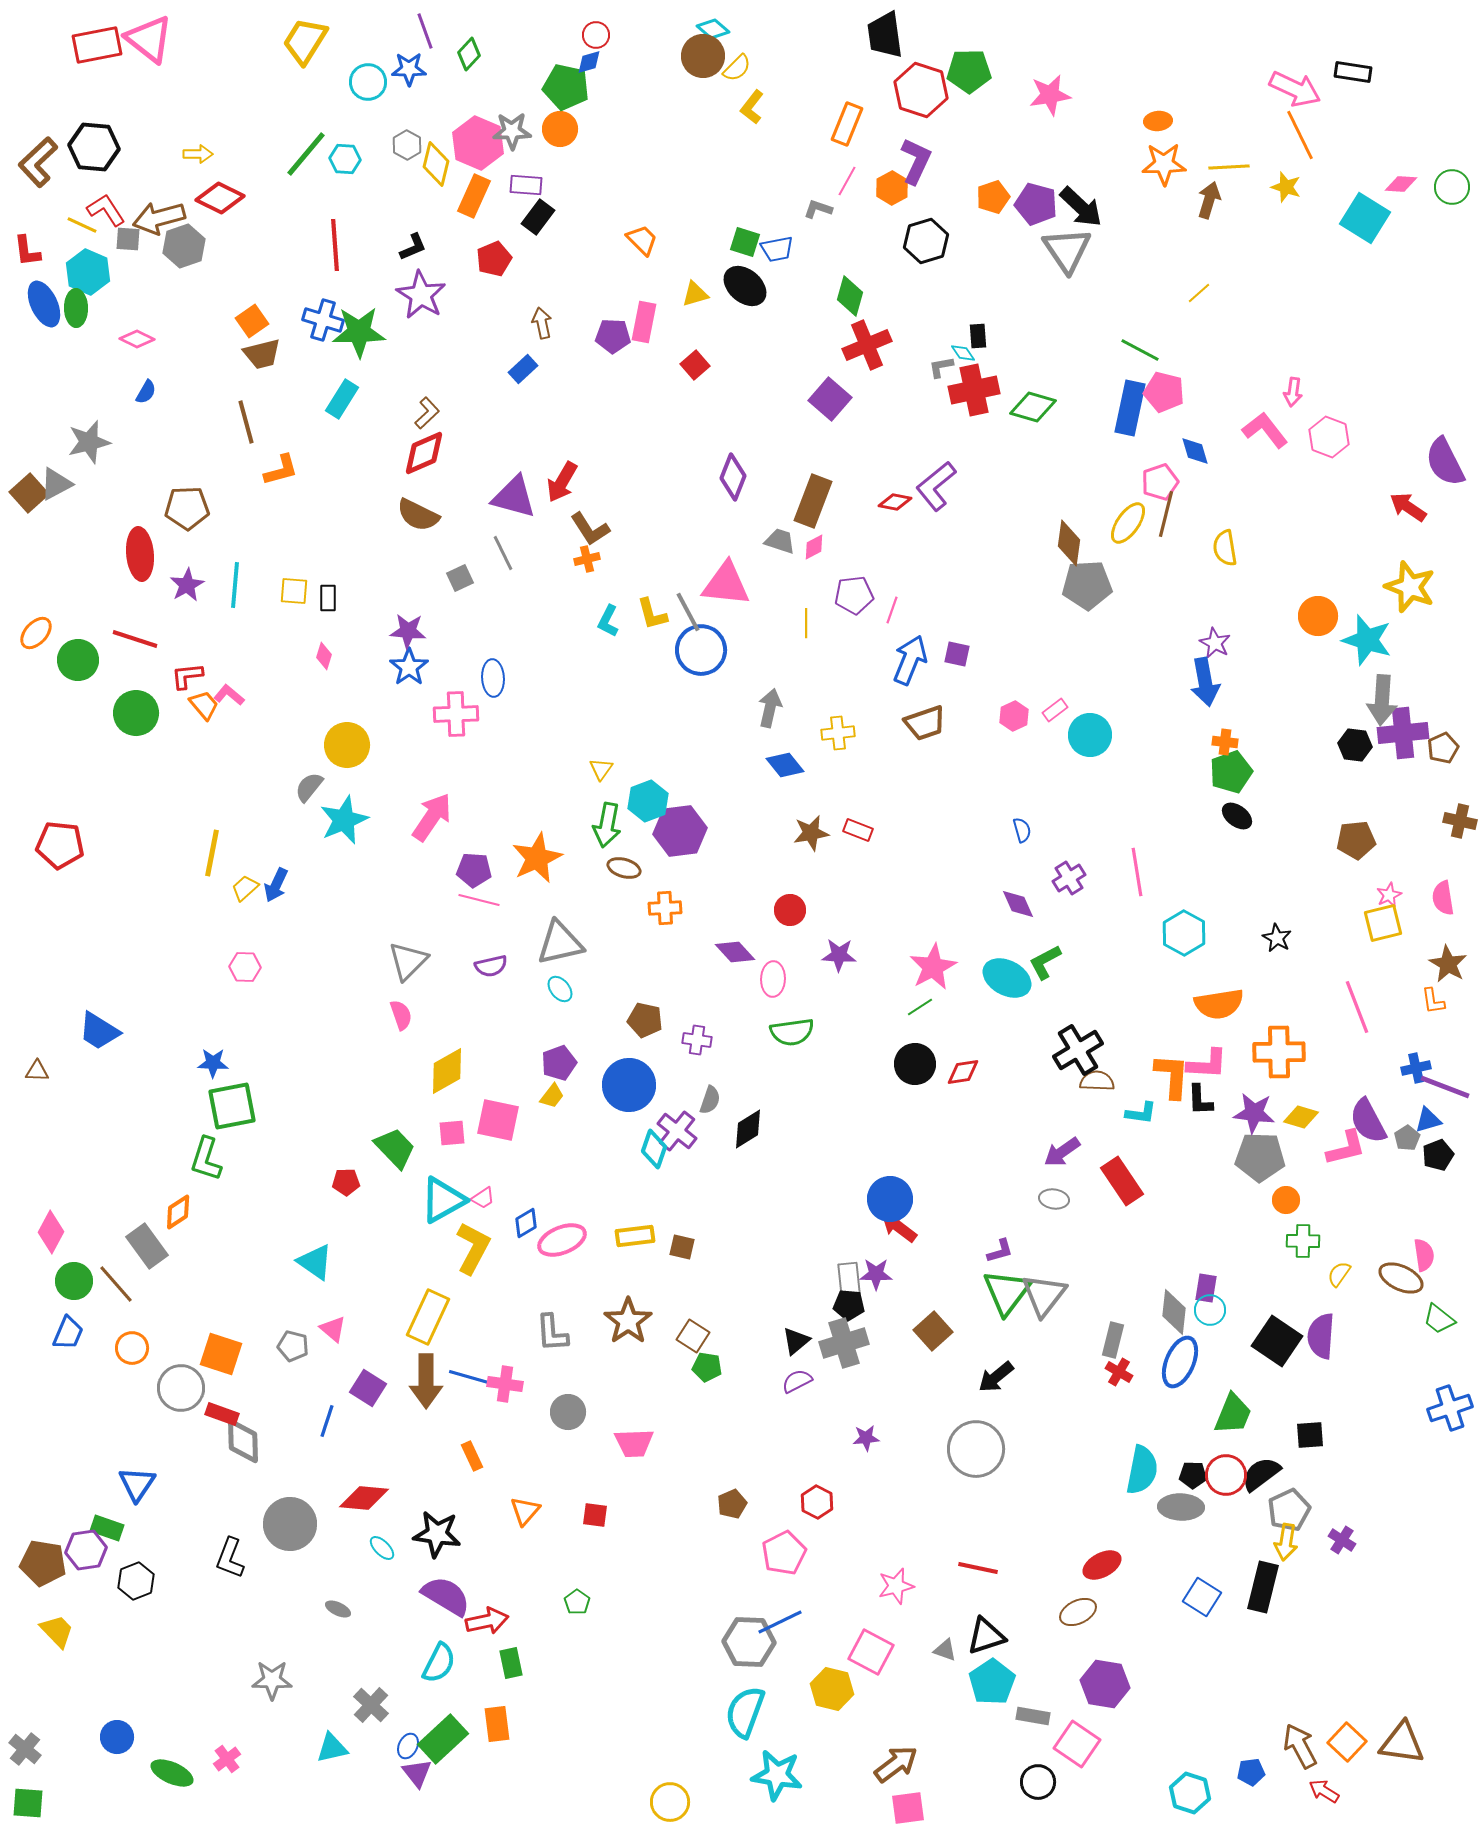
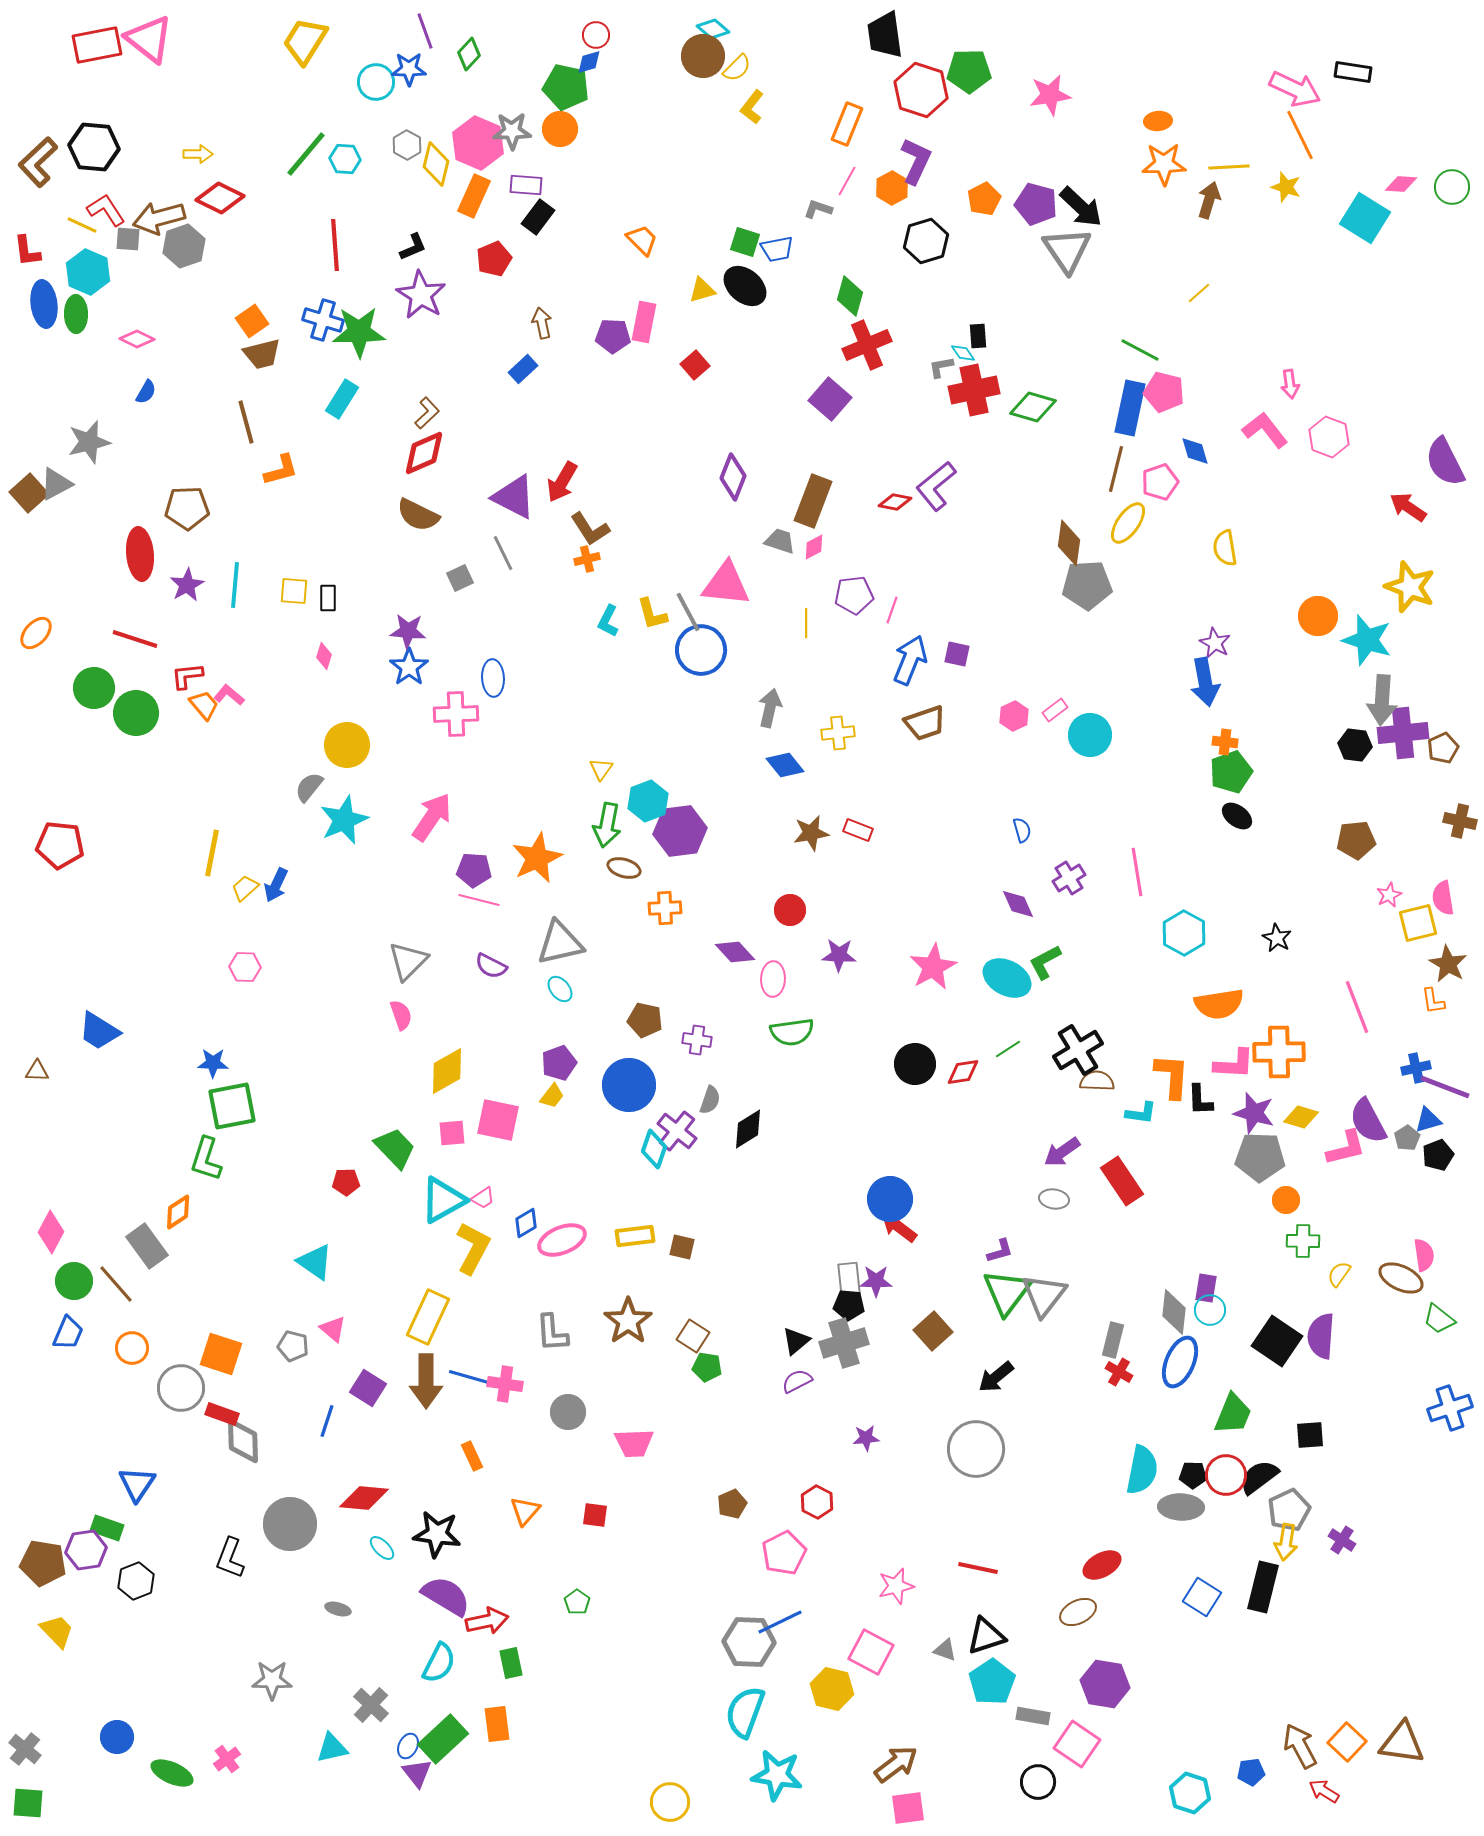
cyan circle at (368, 82): moved 8 px right
orange pentagon at (993, 197): moved 9 px left, 2 px down; rotated 8 degrees counterclockwise
yellow triangle at (695, 294): moved 7 px right, 4 px up
blue ellipse at (44, 304): rotated 18 degrees clockwise
green ellipse at (76, 308): moved 6 px down
pink arrow at (1293, 392): moved 3 px left, 8 px up; rotated 16 degrees counterclockwise
purple triangle at (514, 497): rotated 12 degrees clockwise
brown line at (1166, 514): moved 50 px left, 45 px up
green circle at (78, 660): moved 16 px right, 28 px down
yellow square at (1383, 923): moved 35 px right
purple semicircle at (491, 966): rotated 40 degrees clockwise
green line at (920, 1007): moved 88 px right, 42 px down
pink L-shape at (1207, 1064): moved 27 px right
purple star at (1254, 1113): rotated 9 degrees clockwise
purple star at (876, 1274): moved 7 px down
black semicircle at (1261, 1474): moved 2 px left, 3 px down
gray ellipse at (338, 1609): rotated 10 degrees counterclockwise
